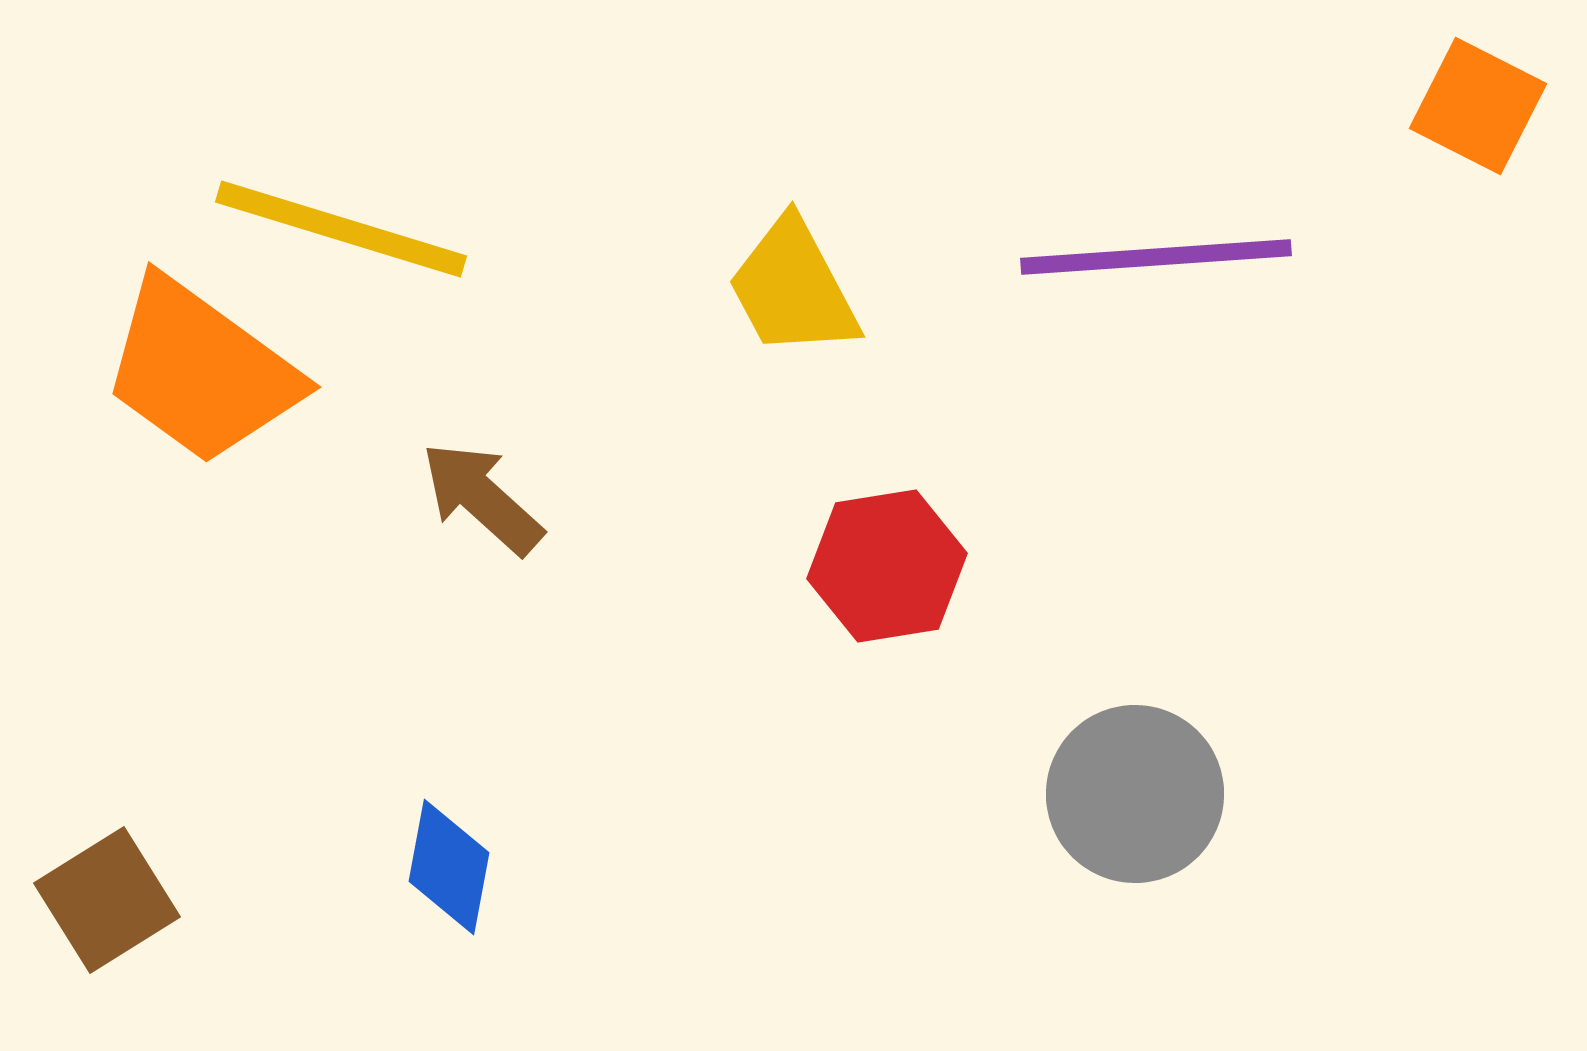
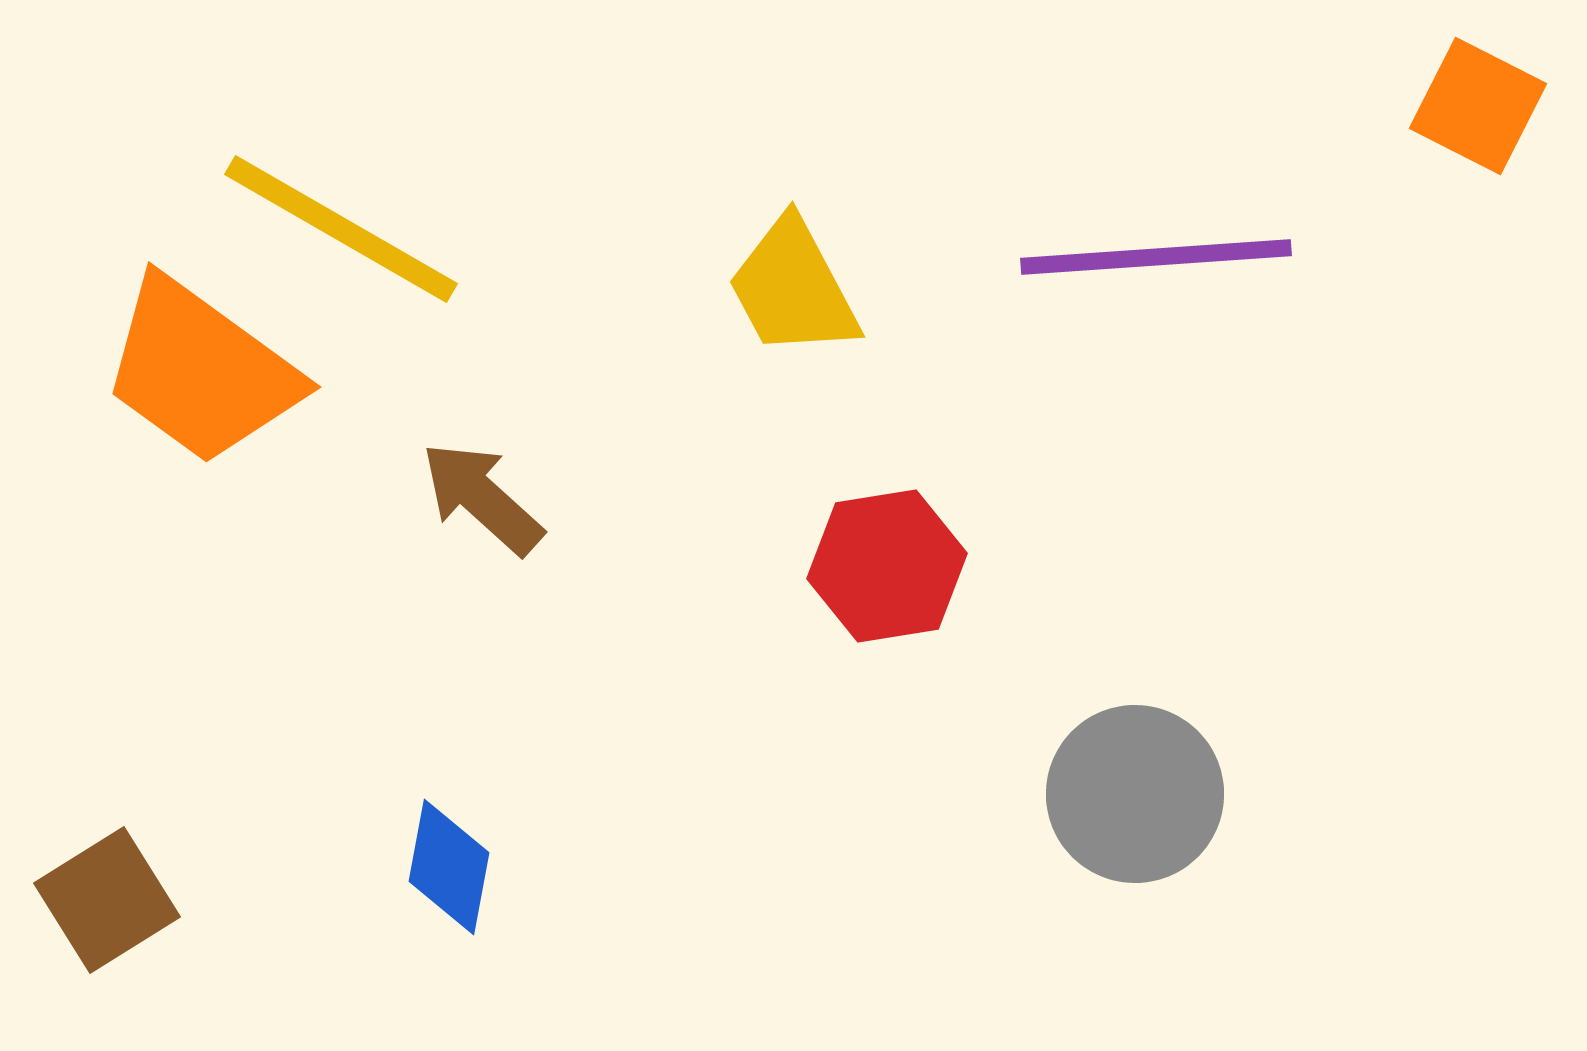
yellow line: rotated 13 degrees clockwise
